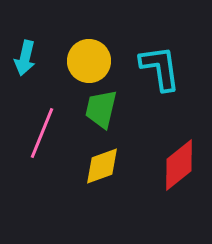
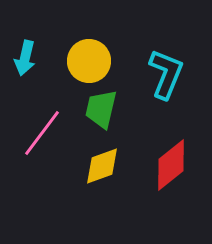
cyan L-shape: moved 6 px right, 6 px down; rotated 30 degrees clockwise
pink line: rotated 15 degrees clockwise
red diamond: moved 8 px left
